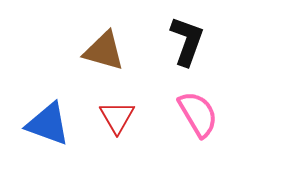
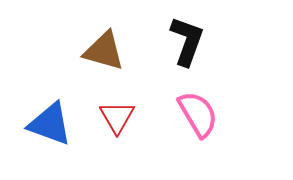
blue triangle: moved 2 px right
